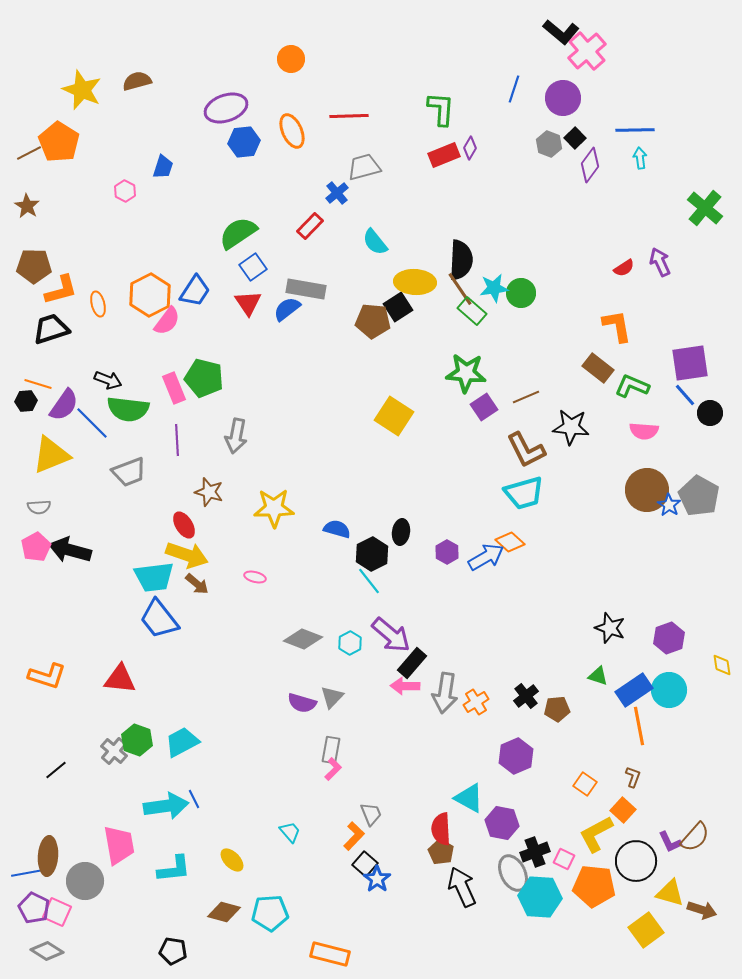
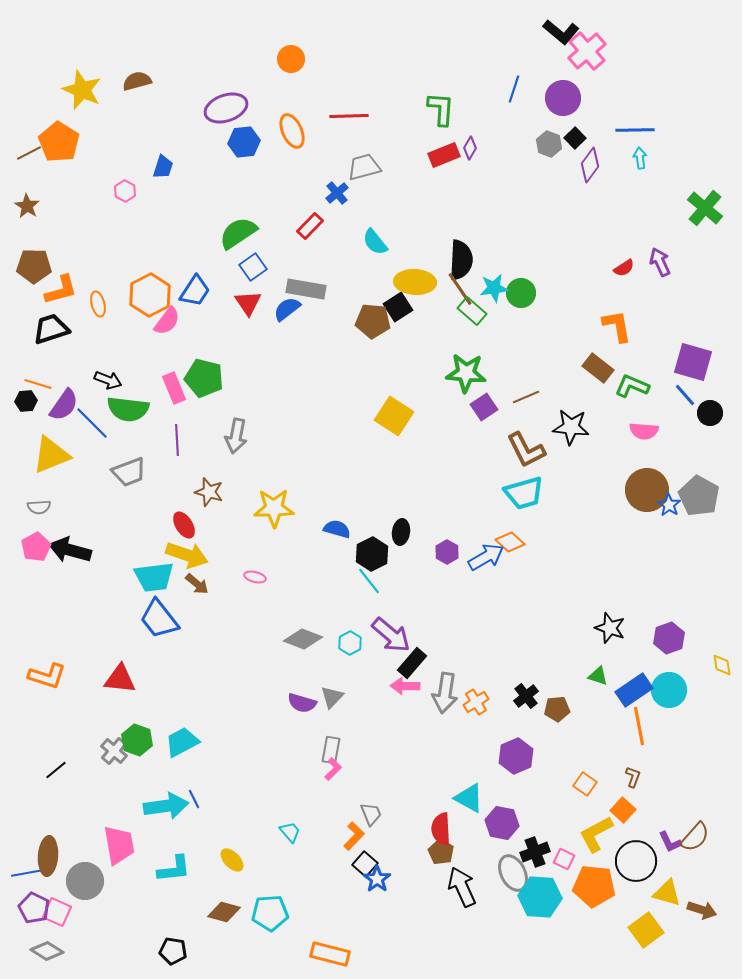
purple square at (690, 363): moved 3 px right, 1 px up; rotated 24 degrees clockwise
yellow triangle at (670, 893): moved 3 px left
